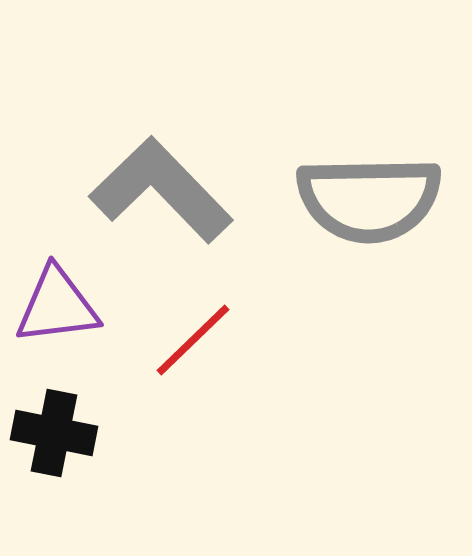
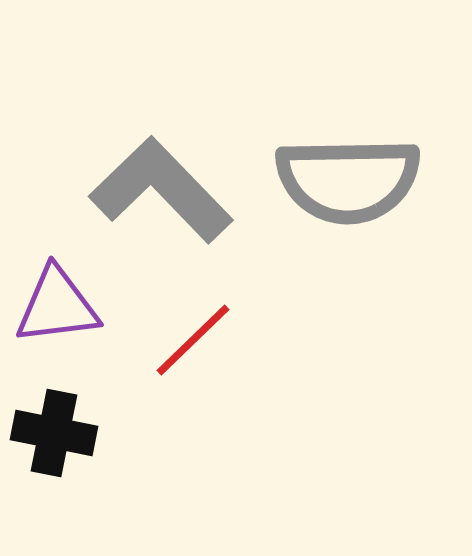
gray semicircle: moved 21 px left, 19 px up
